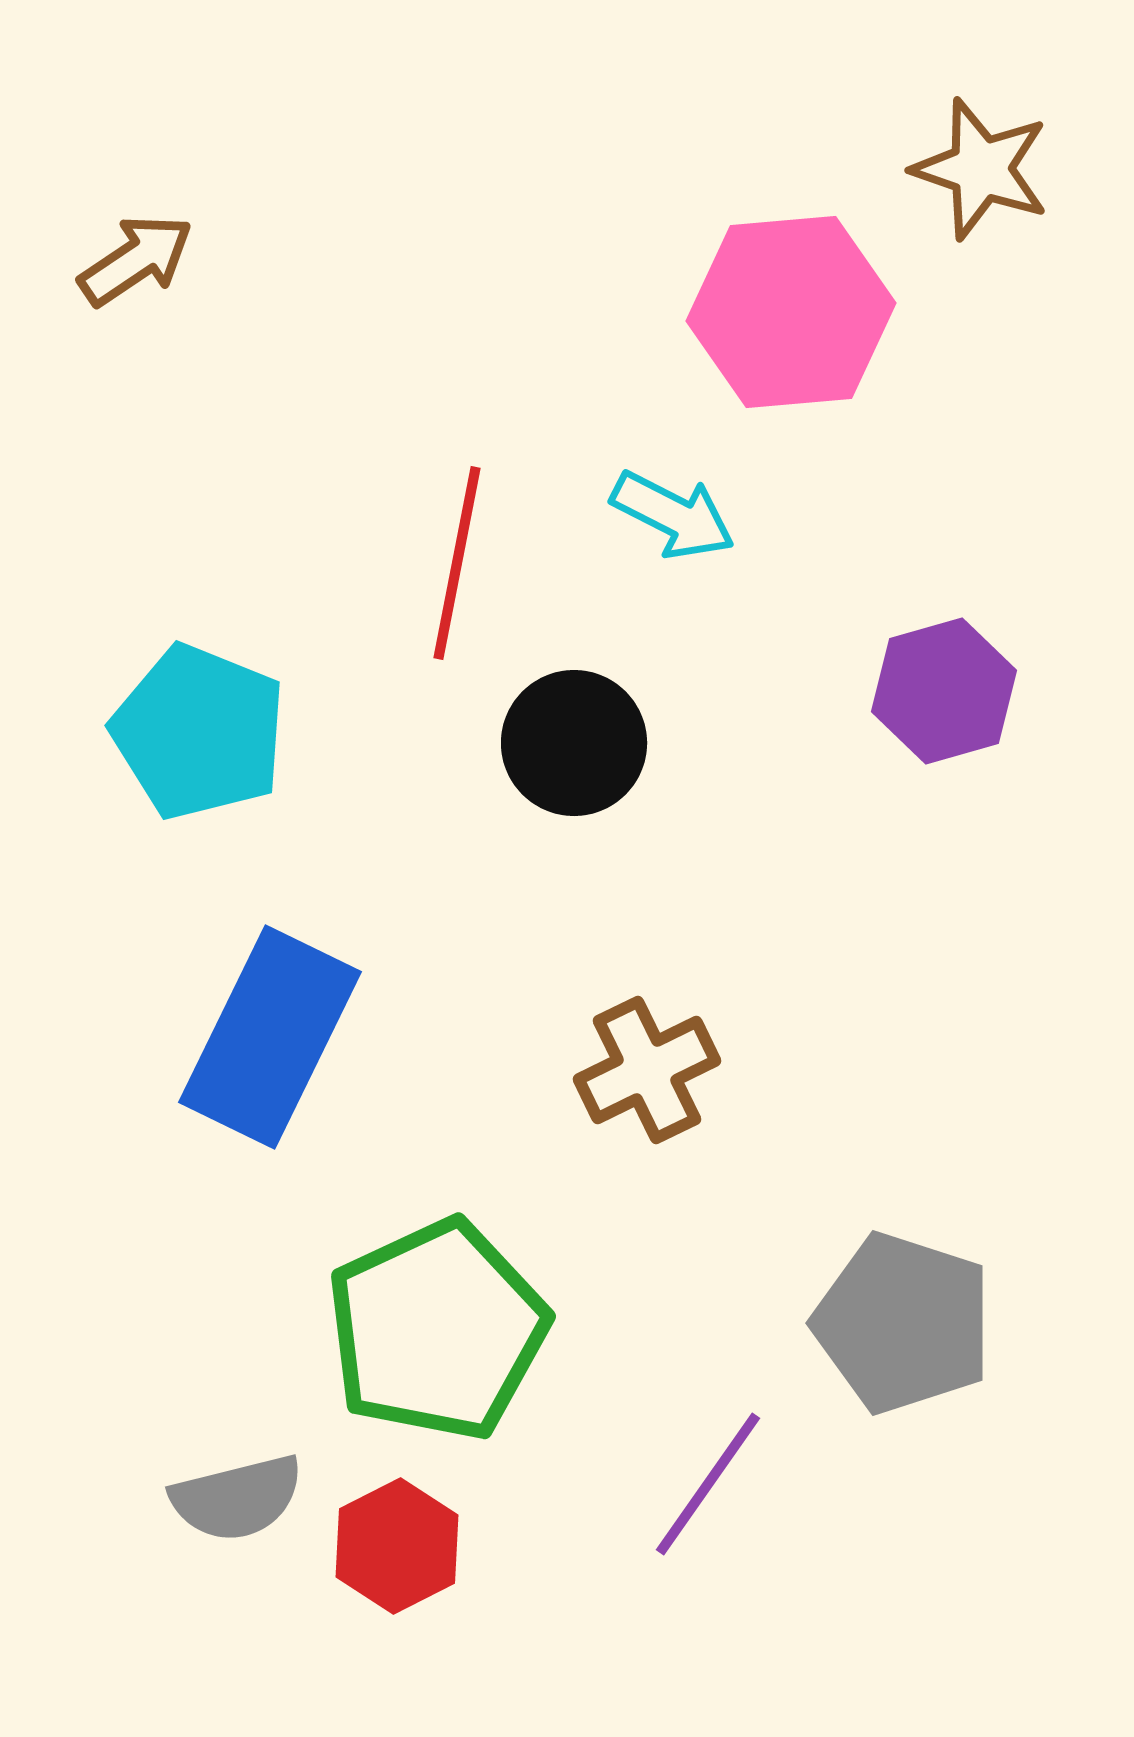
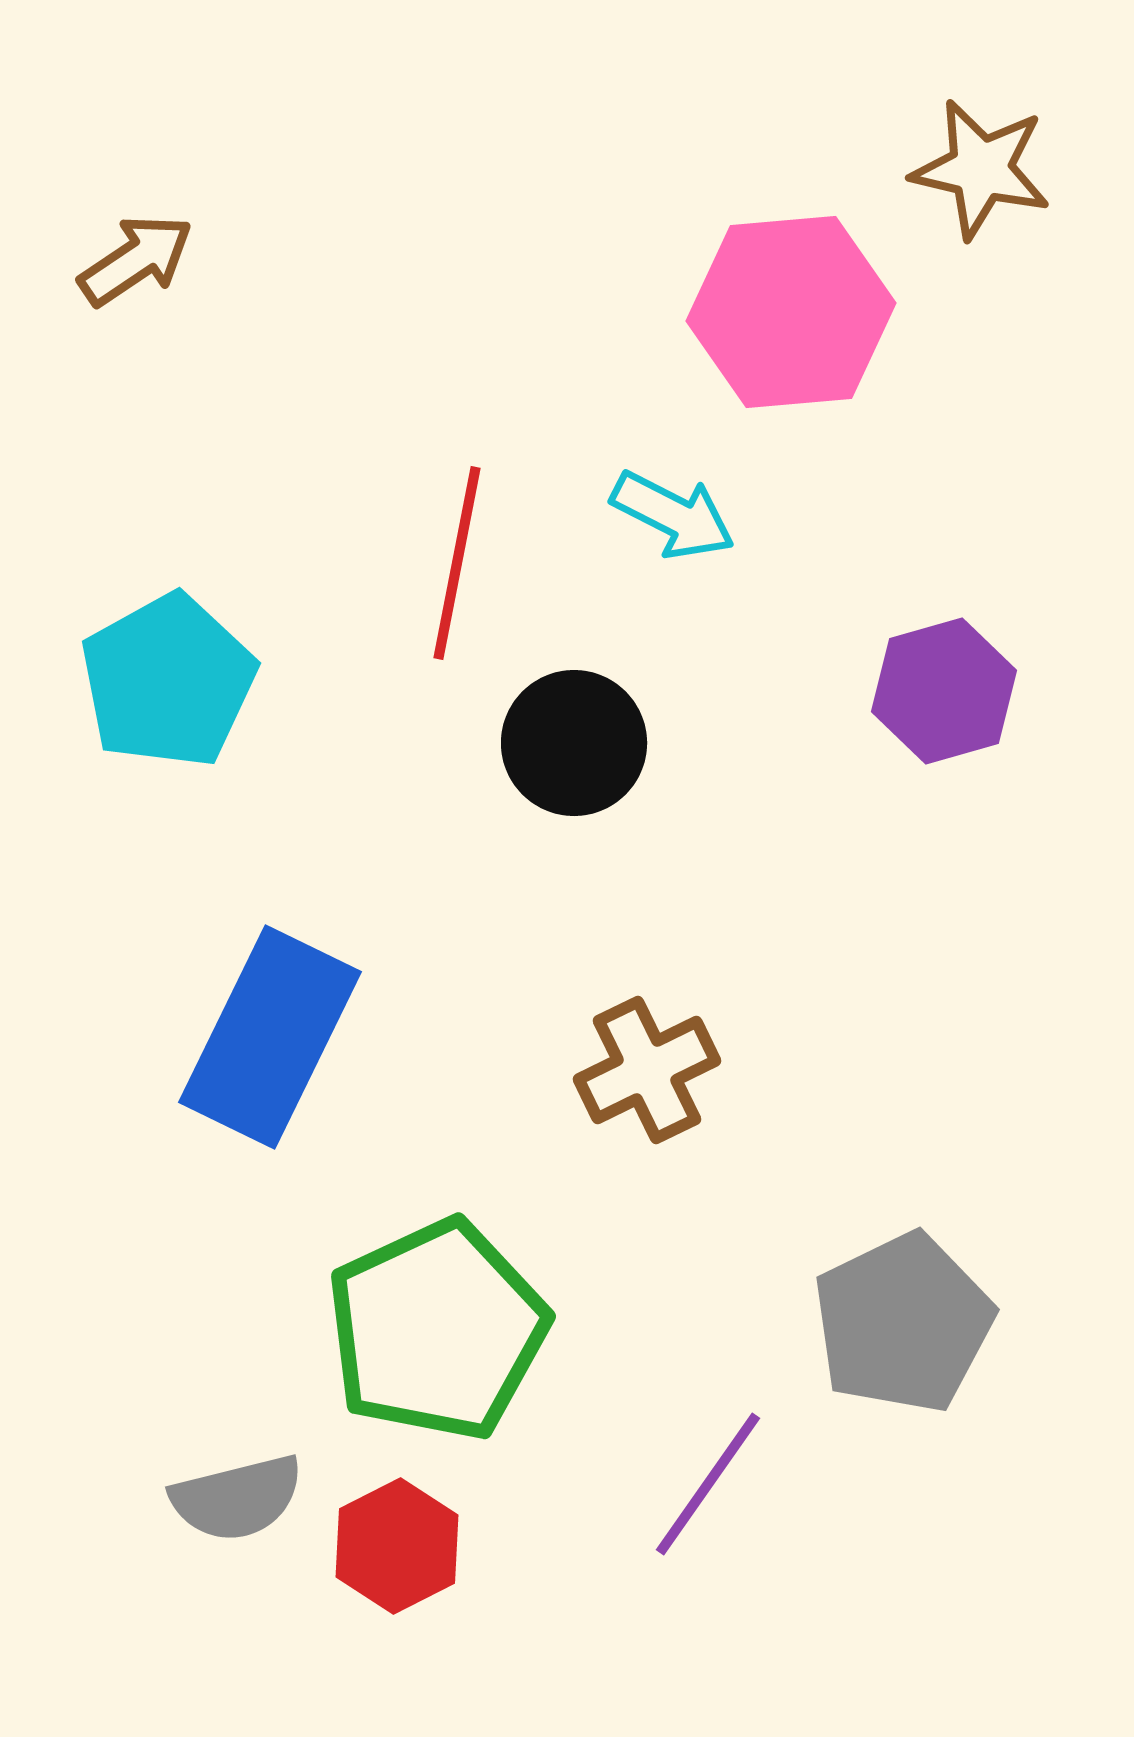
brown star: rotated 6 degrees counterclockwise
cyan pentagon: moved 31 px left, 51 px up; rotated 21 degrees clockwise
gray pentagon: rotated 28 degrees clockwise
